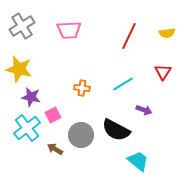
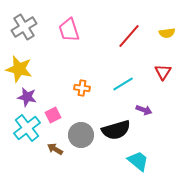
gray cross: moved 2 px right, 1 px down
pink trapezoid: rotated 75 degrees clockwise
red line: rotated 16 degrees clockwise
purple star: moved 4 px left
black semicircle: rotated 44 degrees counterclockwise
